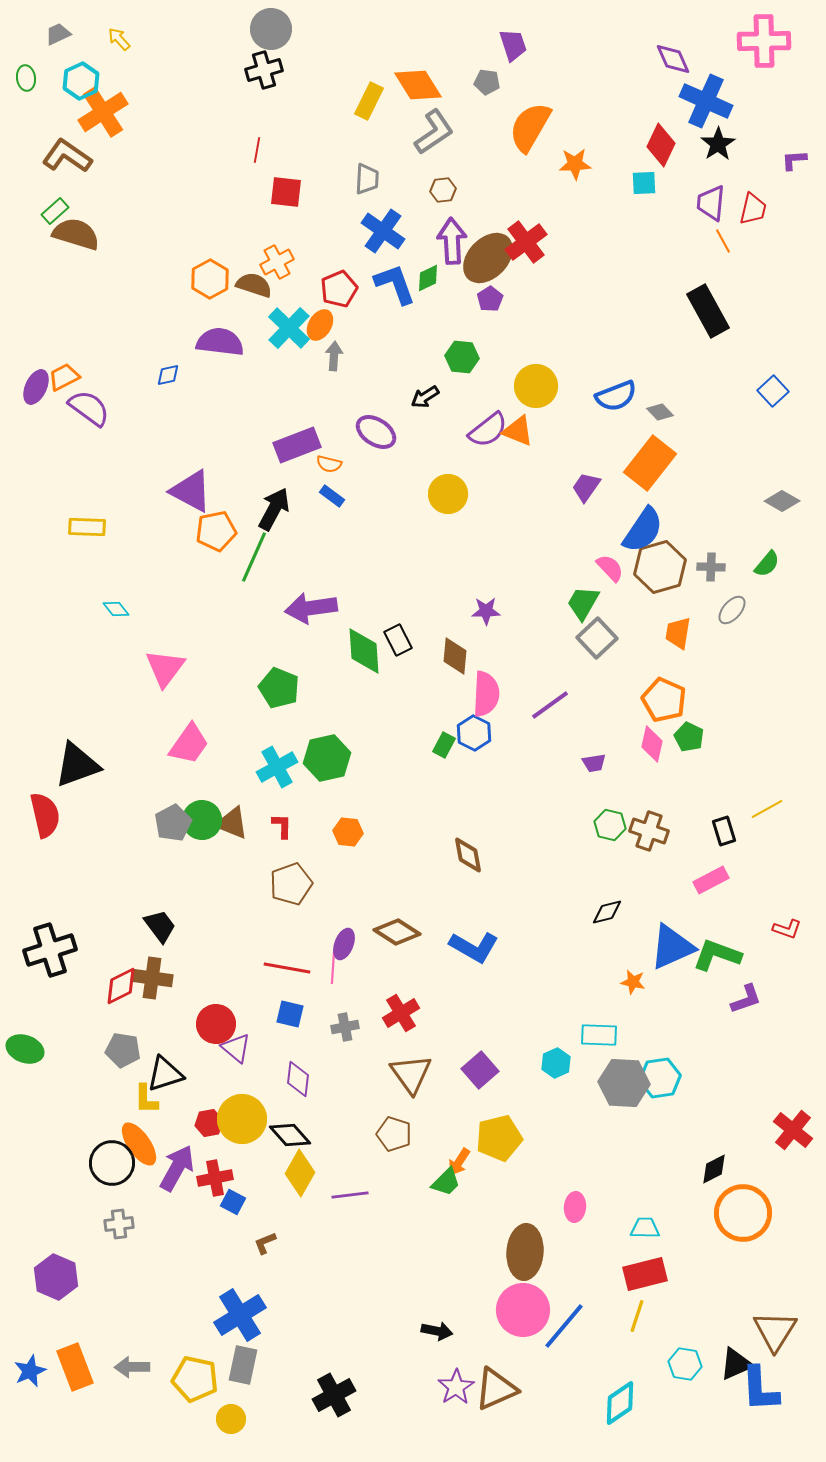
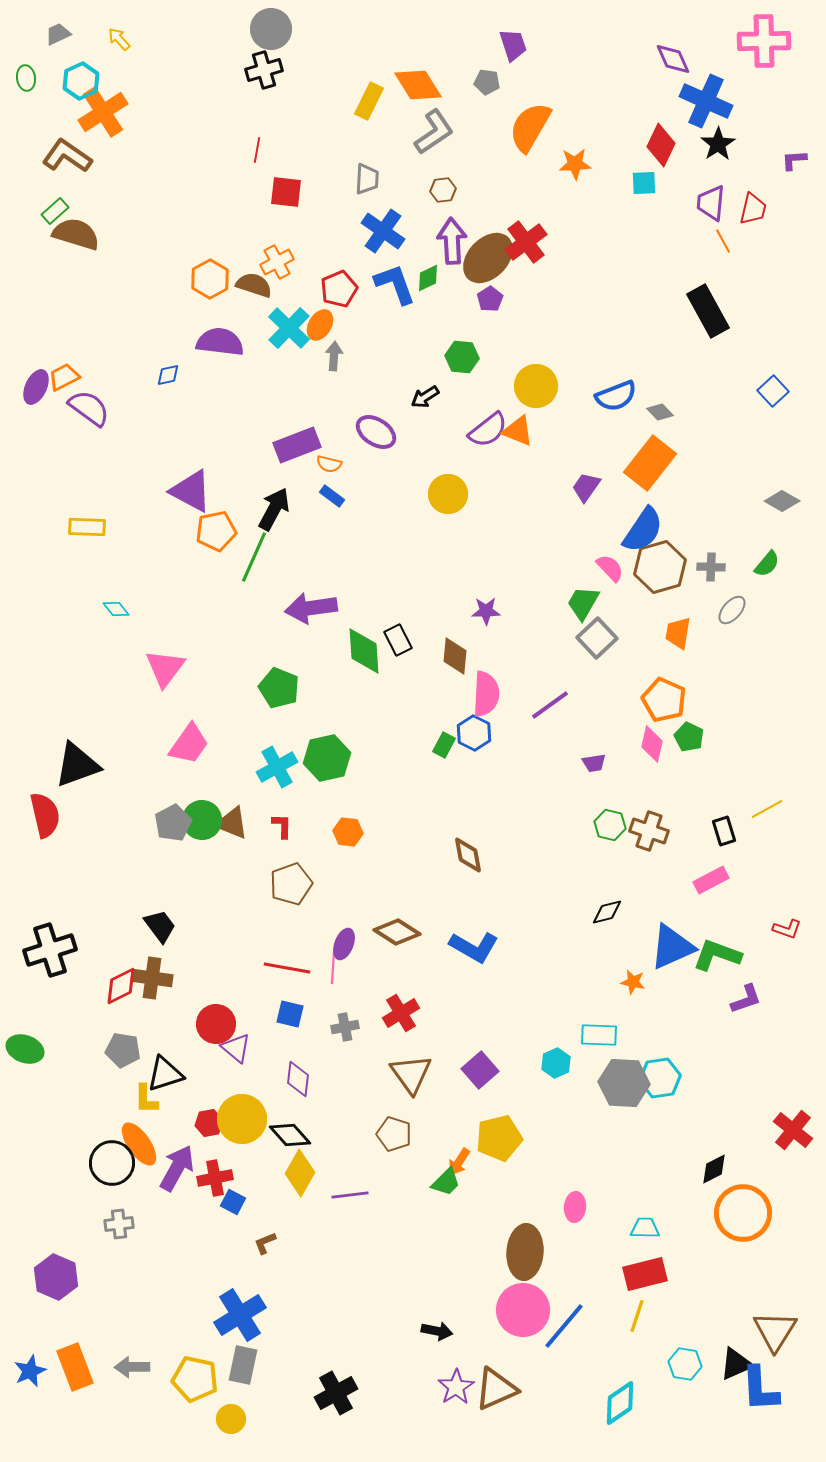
black cross at (334, 1395): moved 2 px right, 2 px up
